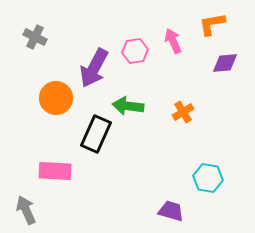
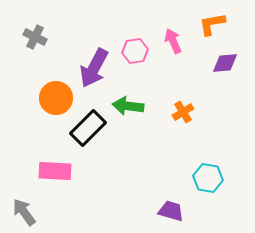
black rectangle: moved 8 px left, 6 px up; rotated 21 degrees clockwise
gray arrow: moved 2 px left, 2 px down; rotated 12 degrees counterclockwise
